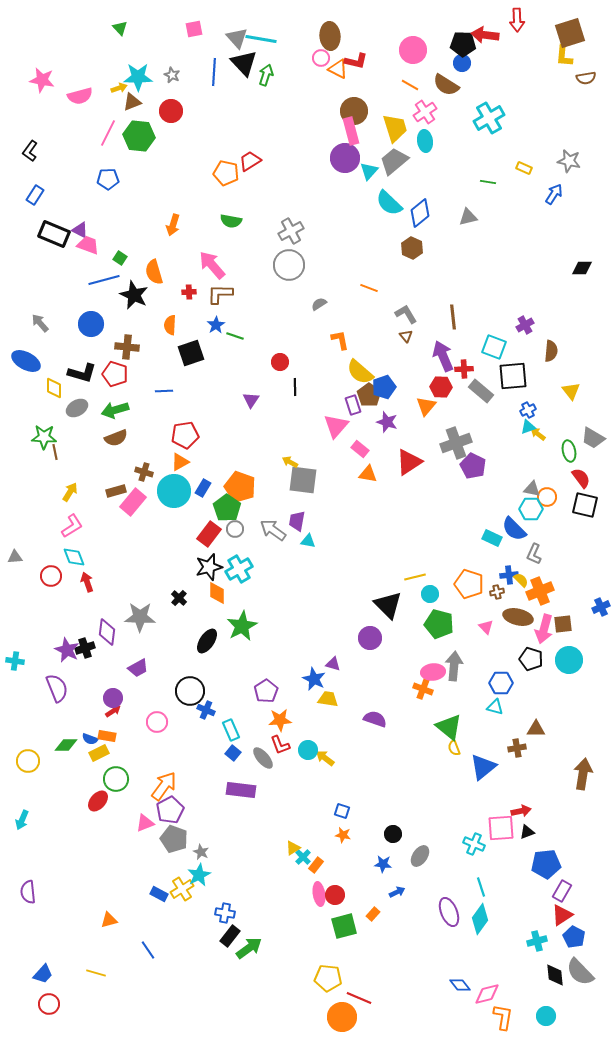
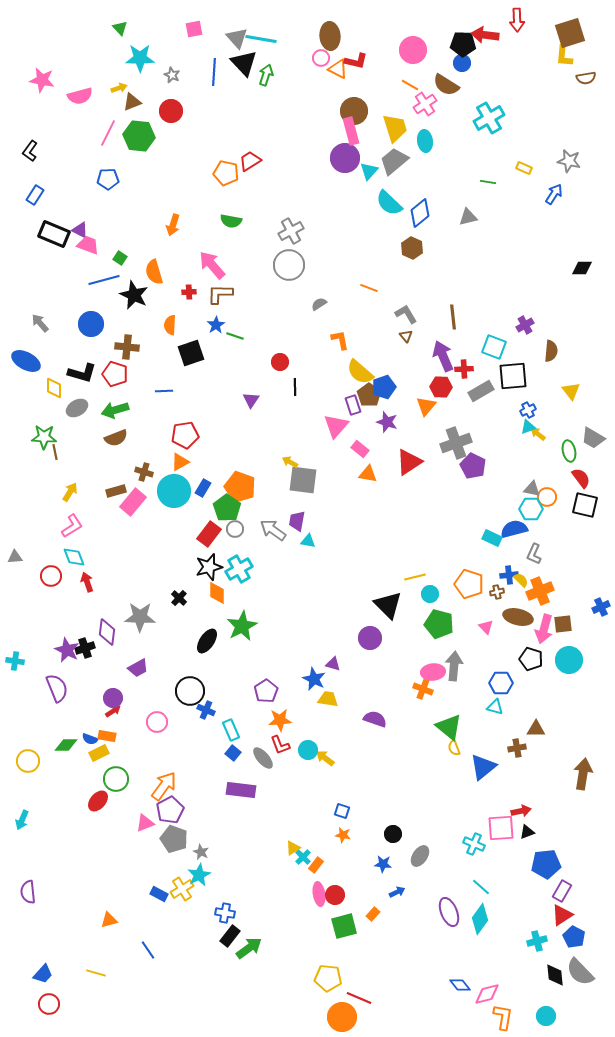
cyan star at (138, 77): moved 2 px right, 19 px up
pink cross at (425, 112): moved 8 px up
gray rectangle at (481, 391): rotated 70 degrees counterclockwise
blue semicircle at (514, 529): rotated 120 degrees clockwise
cyan line at (481, 887): rotated 30 degrees counterclockwise
